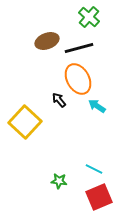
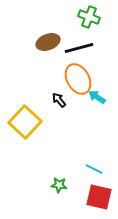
green cross: rotated 20 degrees counterclockwise
brown ellipse: moved 1 px right, 1 px down
cyan arrow: moved 9 px up
green star: moved 4 px down
red square: rotated 36 degrees clockwise
